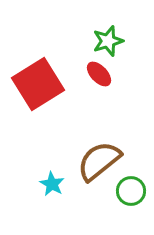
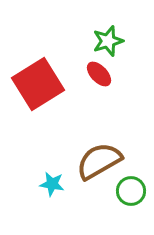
brown semicircle: rotated 9 degrees clockwise
cyan star: rotated 20 degrees counterclockwise
